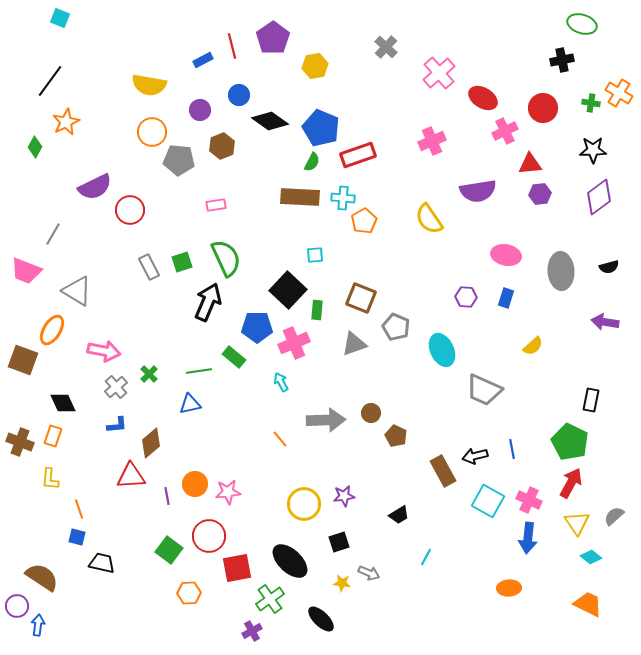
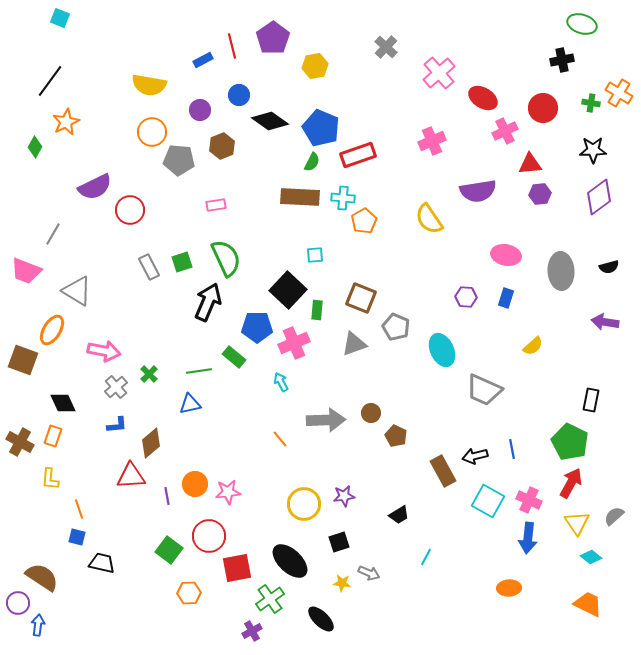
brown cross at (20, 442): rotated 8 degrees clockwise
purple circle at (17, 606): moved 1 px right, 3 px up
